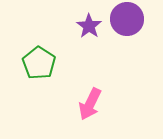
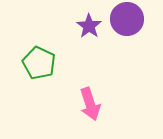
green pentagon: rotated 8 degrees counterclockwise
pink arrow: rotated 44 degrees counterclockwise
